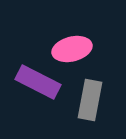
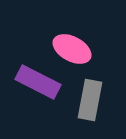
pink ellipse: rotated 42 degrees clockwise
